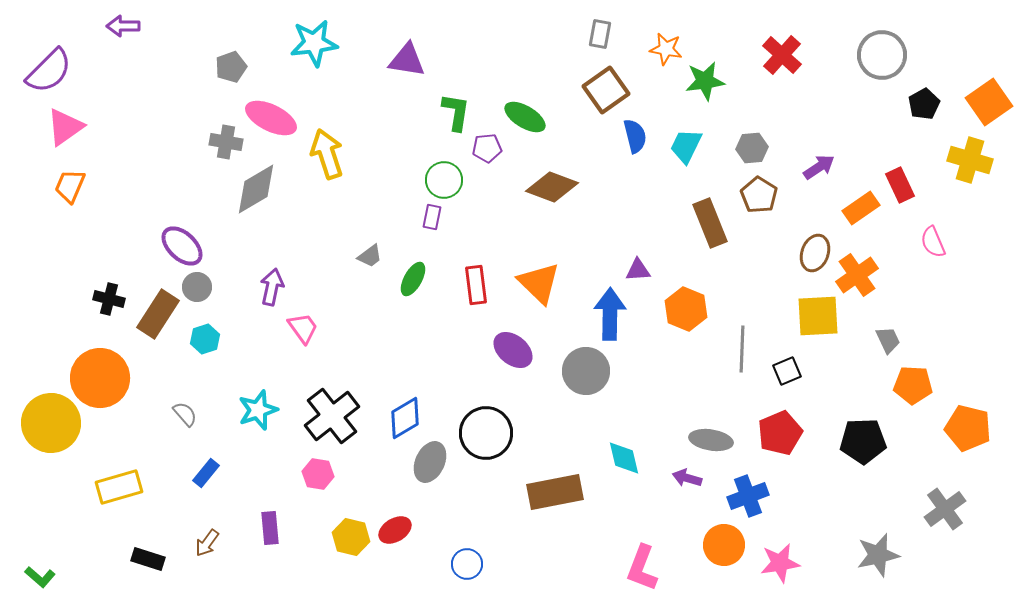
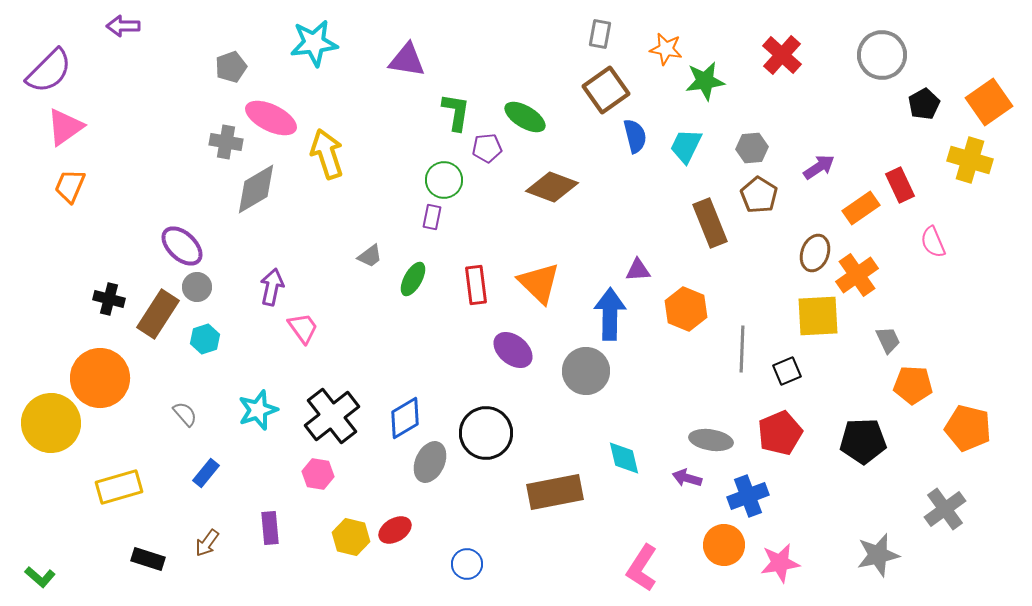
pink L-shape at (642, 568): rotated 12 degrees clockwise
